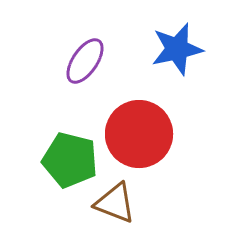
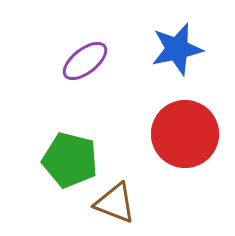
purple ellipse: rotated 18 degrees clockwise
red circle: moved 46 px right
